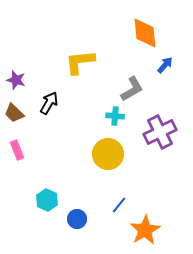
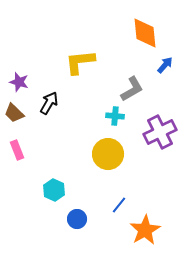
purple star: moved 3 px right, 2 px down
cyan hexagon: moved 7 px right, 10 px up
